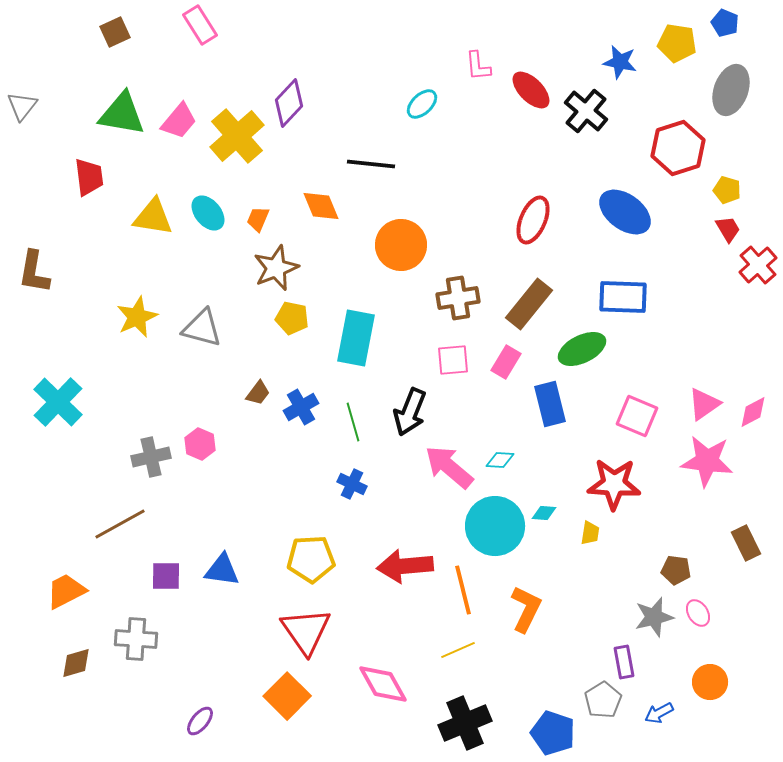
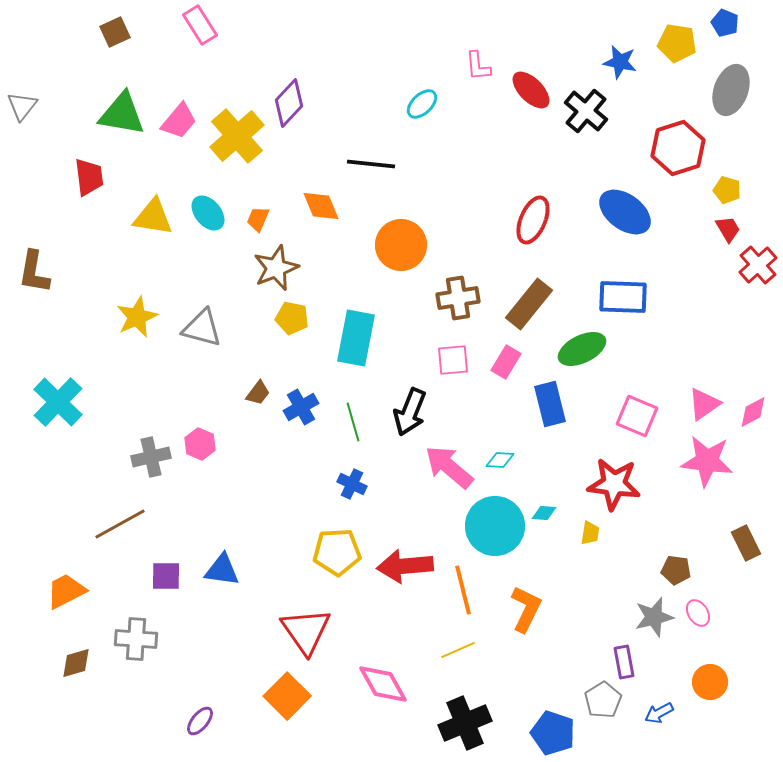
red star at (614, 484): rotated 4 degrees clockwise
yellow pentagon at (311, 559): moved 26 px right, 7 px up
